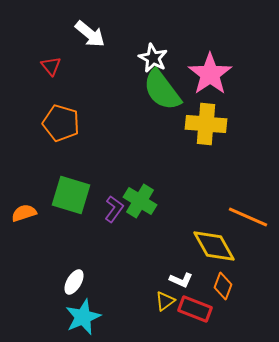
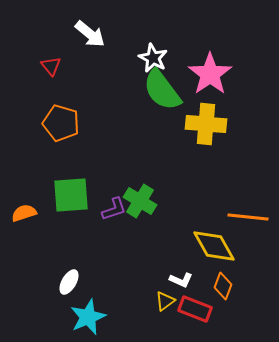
green square: rotated 21 degrees counterclockwise
purple L-shape: rotated 36 degrees clockwise
orange line: rotated 18 degrees counterclockwise
white ellipse: moved 5 px left
cyan star: moved 5 px right
